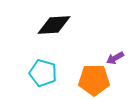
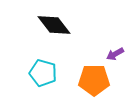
black diamond: rotated 56 degrees clockwise
purple arrow: moved 4 px up
